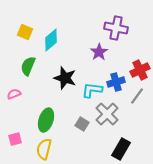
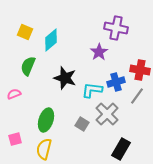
red cross: rotated 36 degrees clockwise
